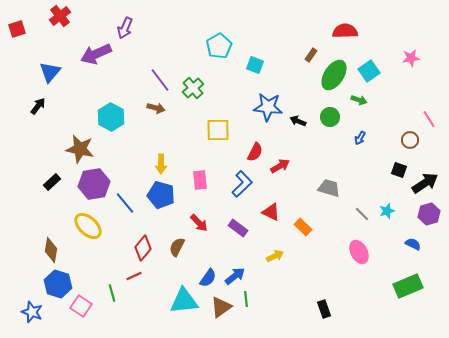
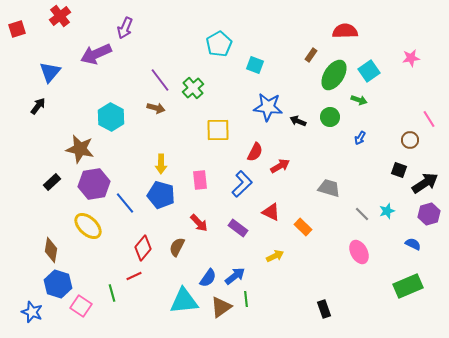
cyan pentagon at (219, 46): moved 2 px up
